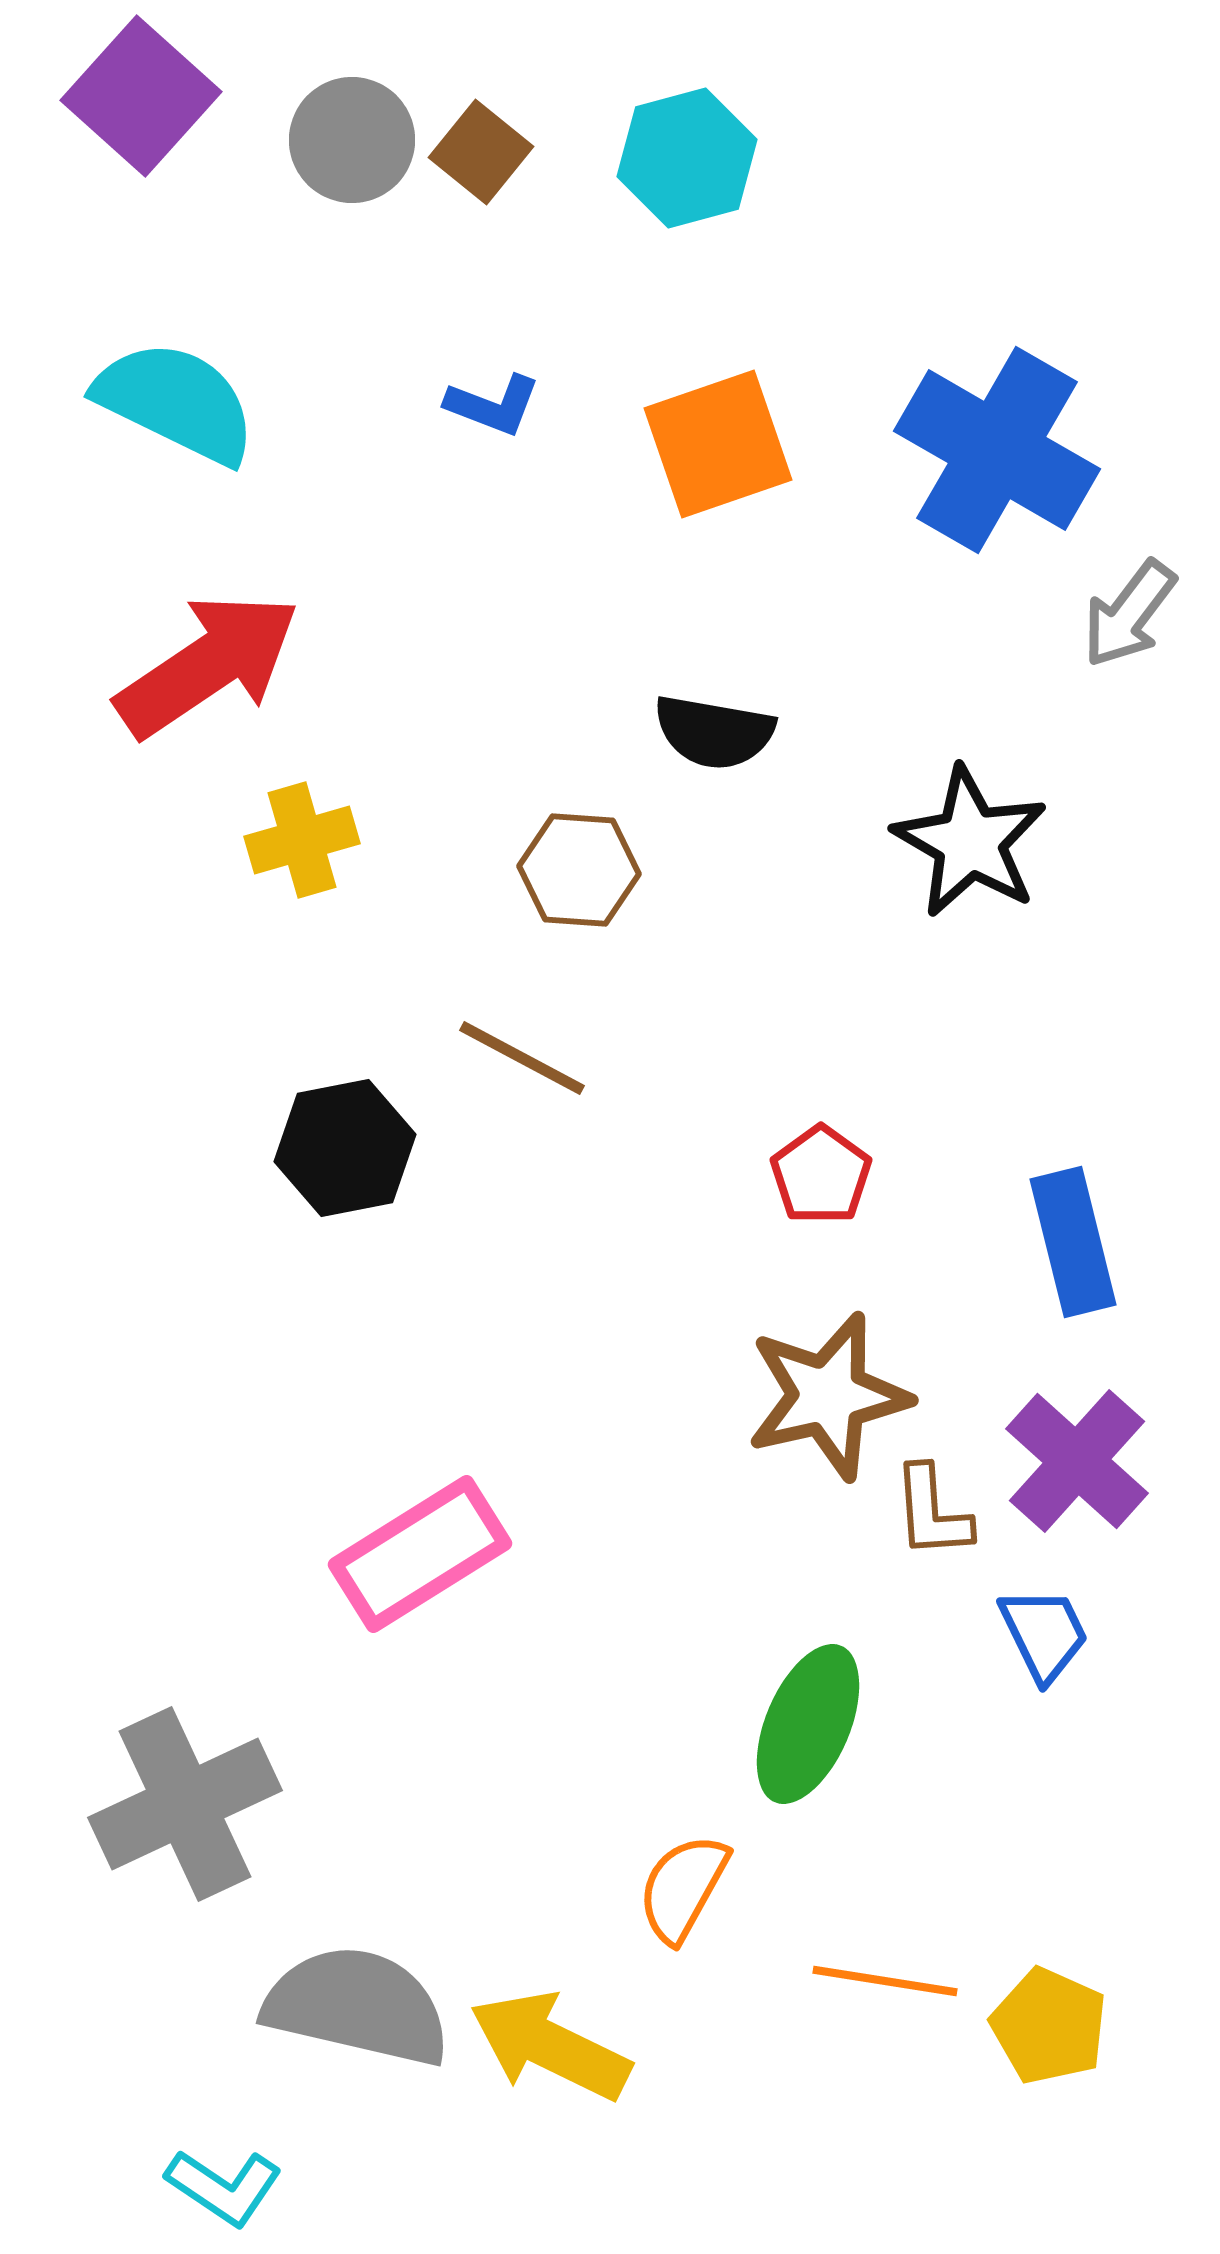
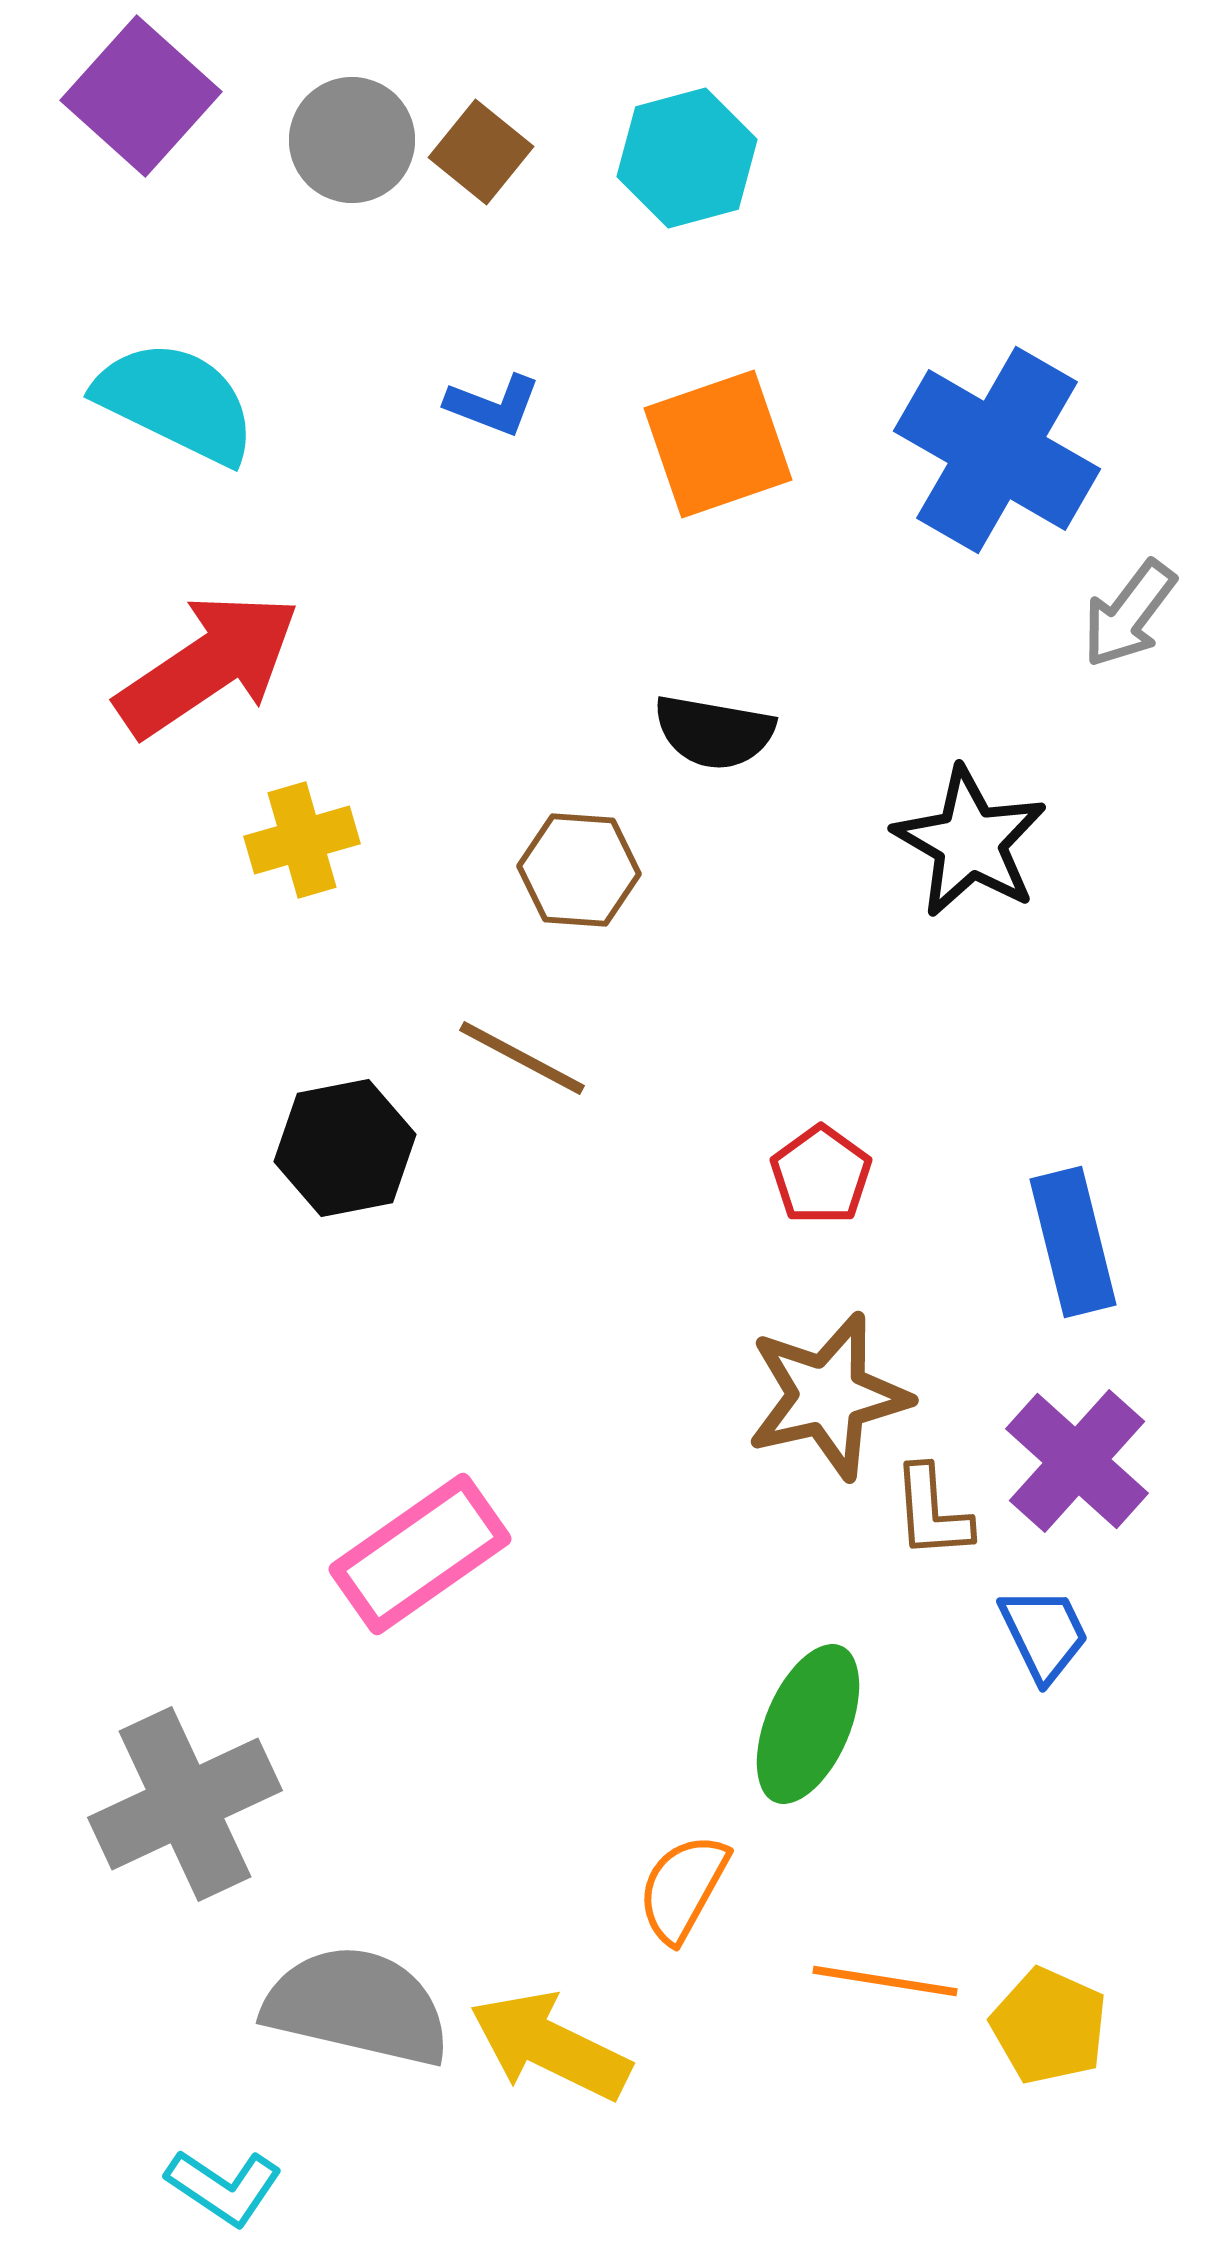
pink rectangle: rotated 3 degrees counterclockwise
